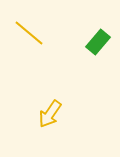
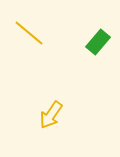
yellow arrow: moved 1 px right, 1 px down
